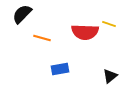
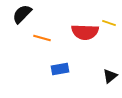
yellow line: moved 1 px up
